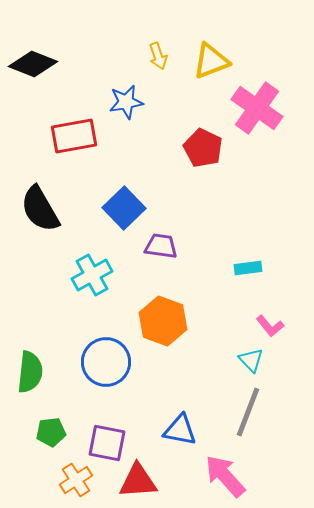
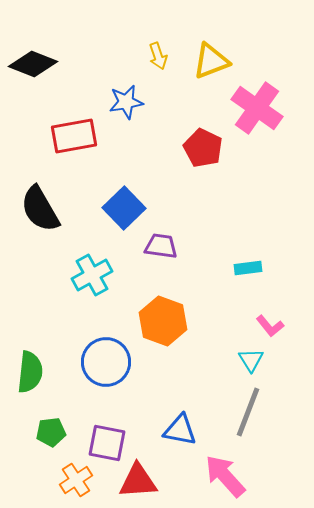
cyan triangle: rotated 12 degrees clockwise
